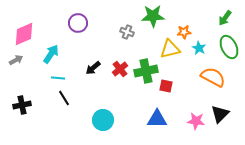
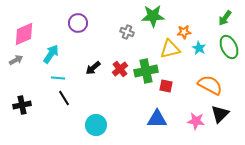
orange semicircle: moved 3 px left, 8 px down
cyan circle: moved 7 px left, 5 px down
